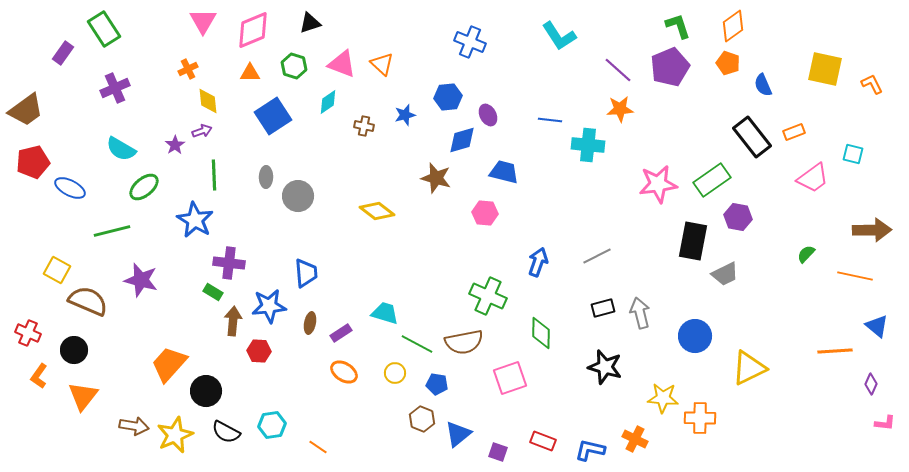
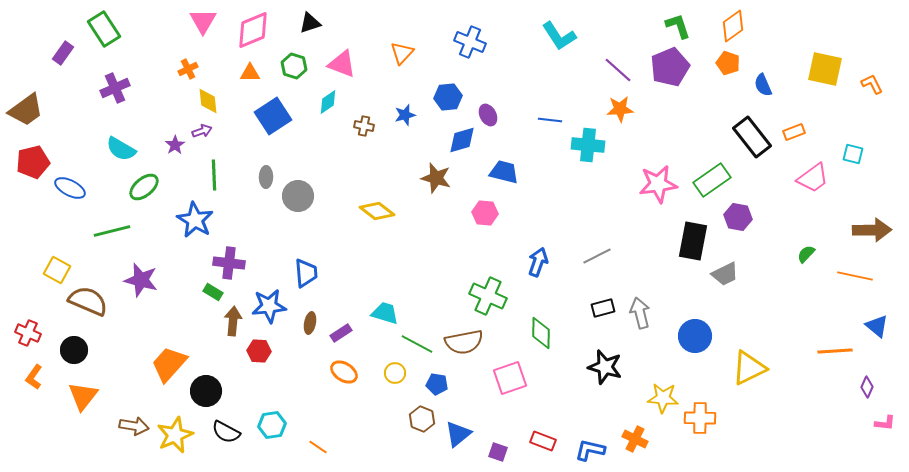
orange triangle at (382, 64): moved 20 px right, 11 px up; rotated 30 degrees clockwise
orange L-shape at (39, 376): moved 5 px left, 1 px down
purple diamond at (871, 384): moved 4 px left, 3 px down
